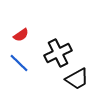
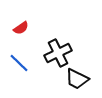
red semicircle: moved 7 px up
black trapezoid: rotated 55 degrees clockwise
